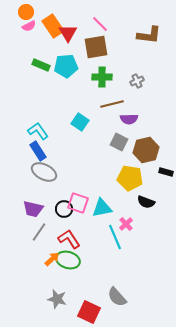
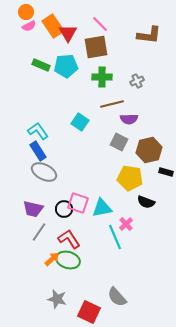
brown hexagon: moved 3 px right
